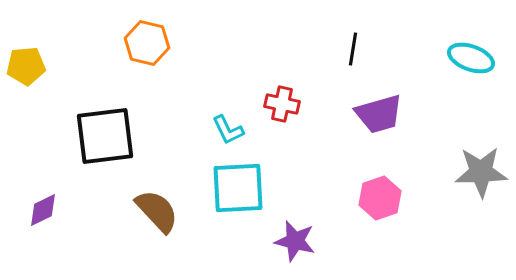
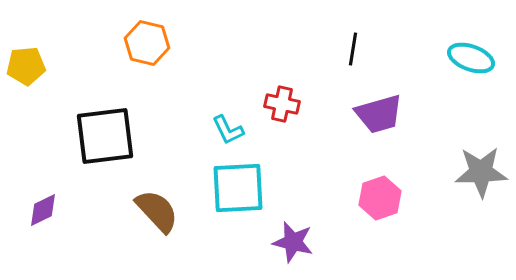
purple star: moved 2 px left, 1 px down
